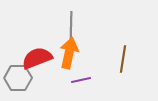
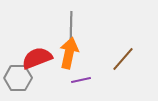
brown line: rotated 32 degrees clockwise
